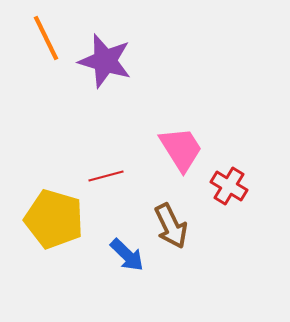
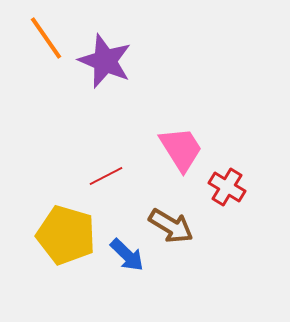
orange line: rotated 9 degrees counterclockwise
purple star: rotated 6 degrees clockwise
red line: rotated 12 degrees counterclockwise
red cross: moved 2 px left, 1 px down
yellow pentagon: moved 12 px right, 16 px down
brown arrow: rotated 33 degrees counterclockwise
